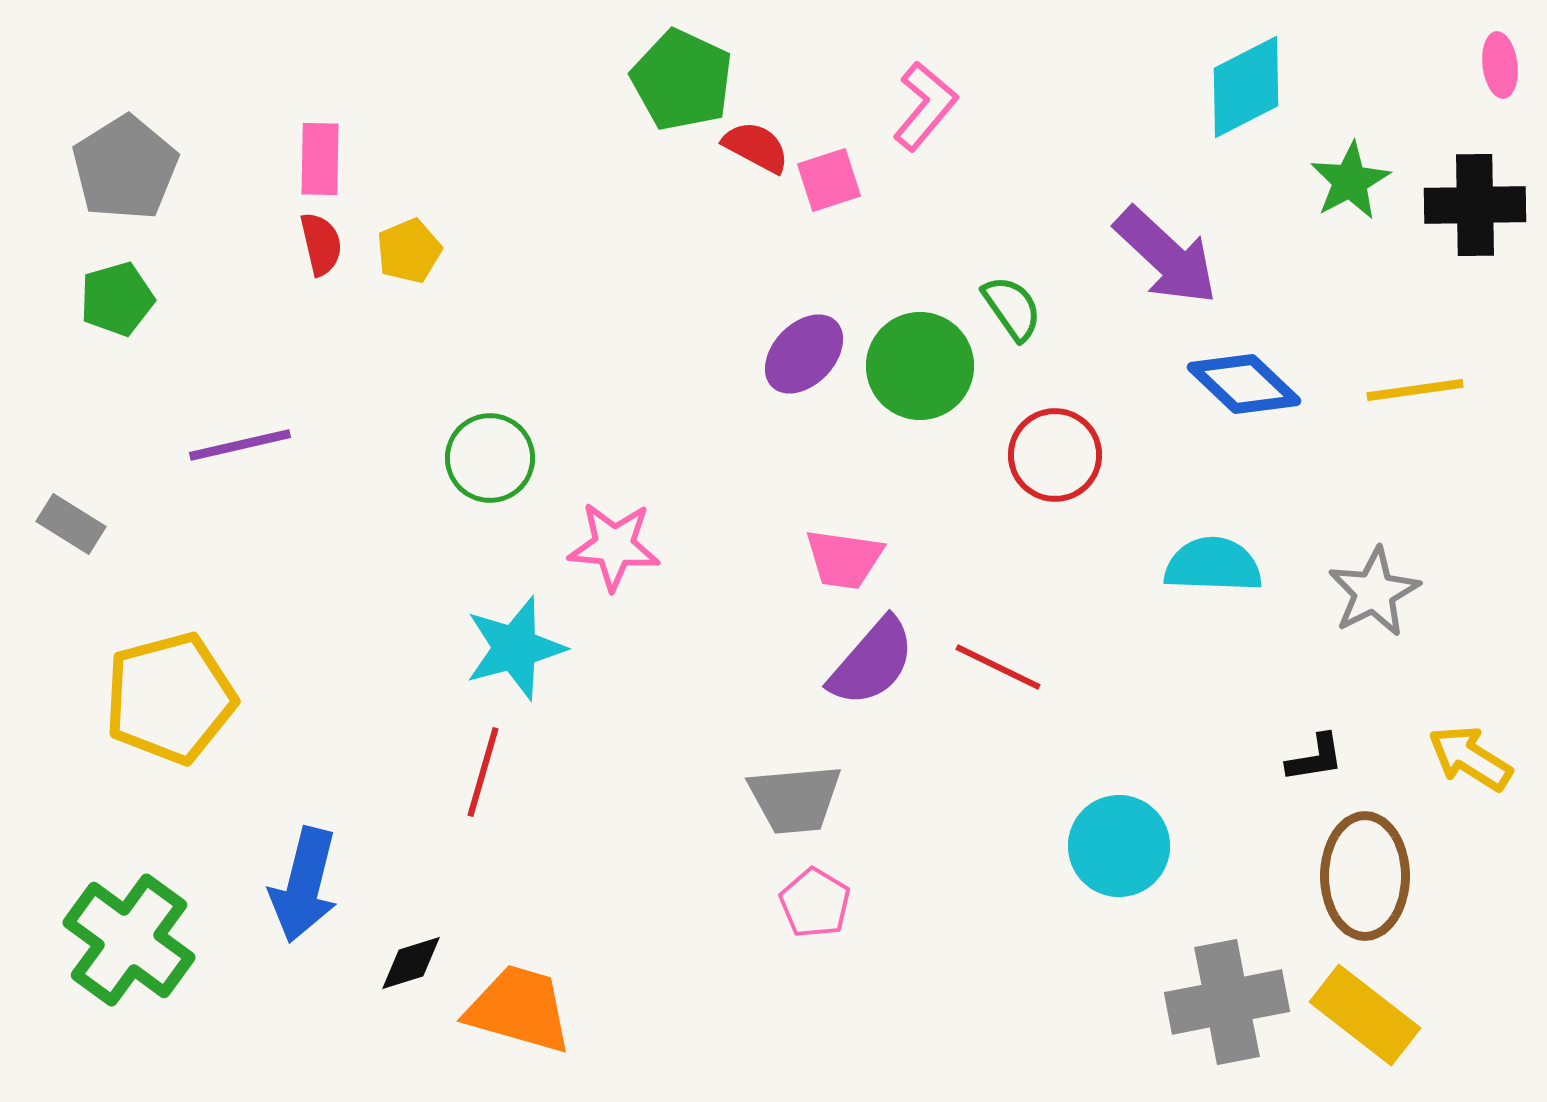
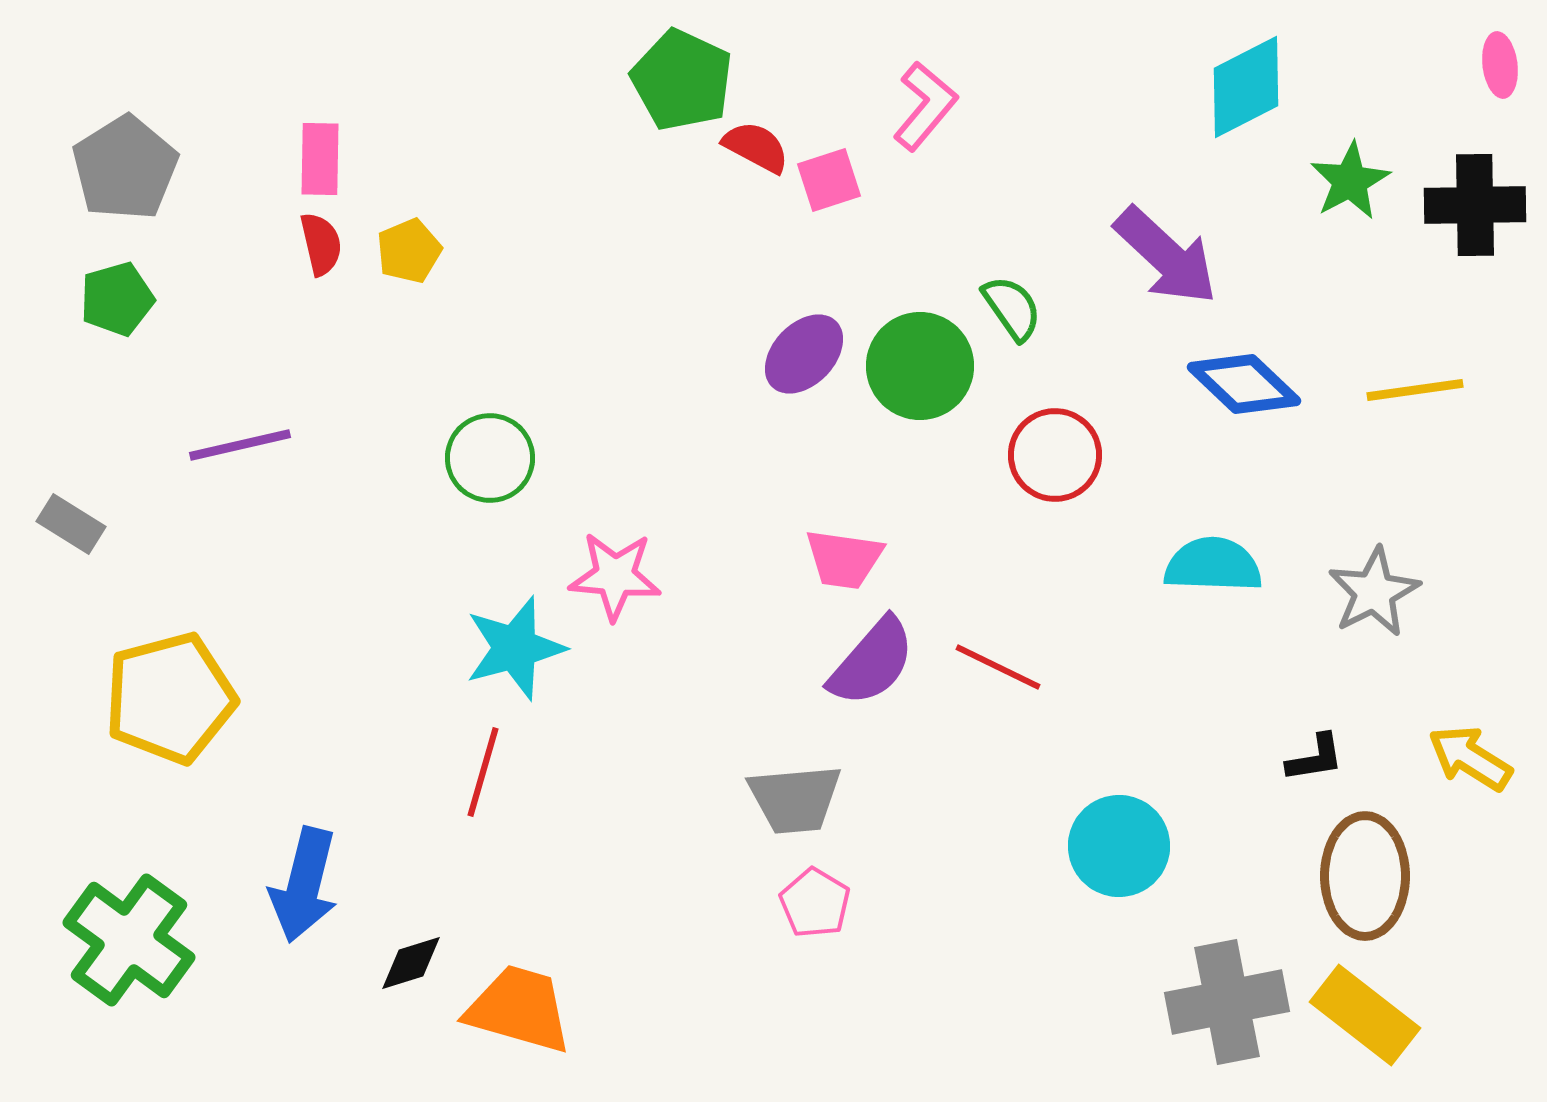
pink star at (614, 546): moved 1 px right, 30 px down
